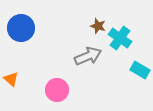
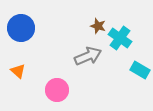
orange triangle: moved 7 px right, 8 px up
